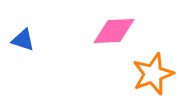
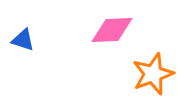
pink diamond: moved 2 px left, 1 px up
